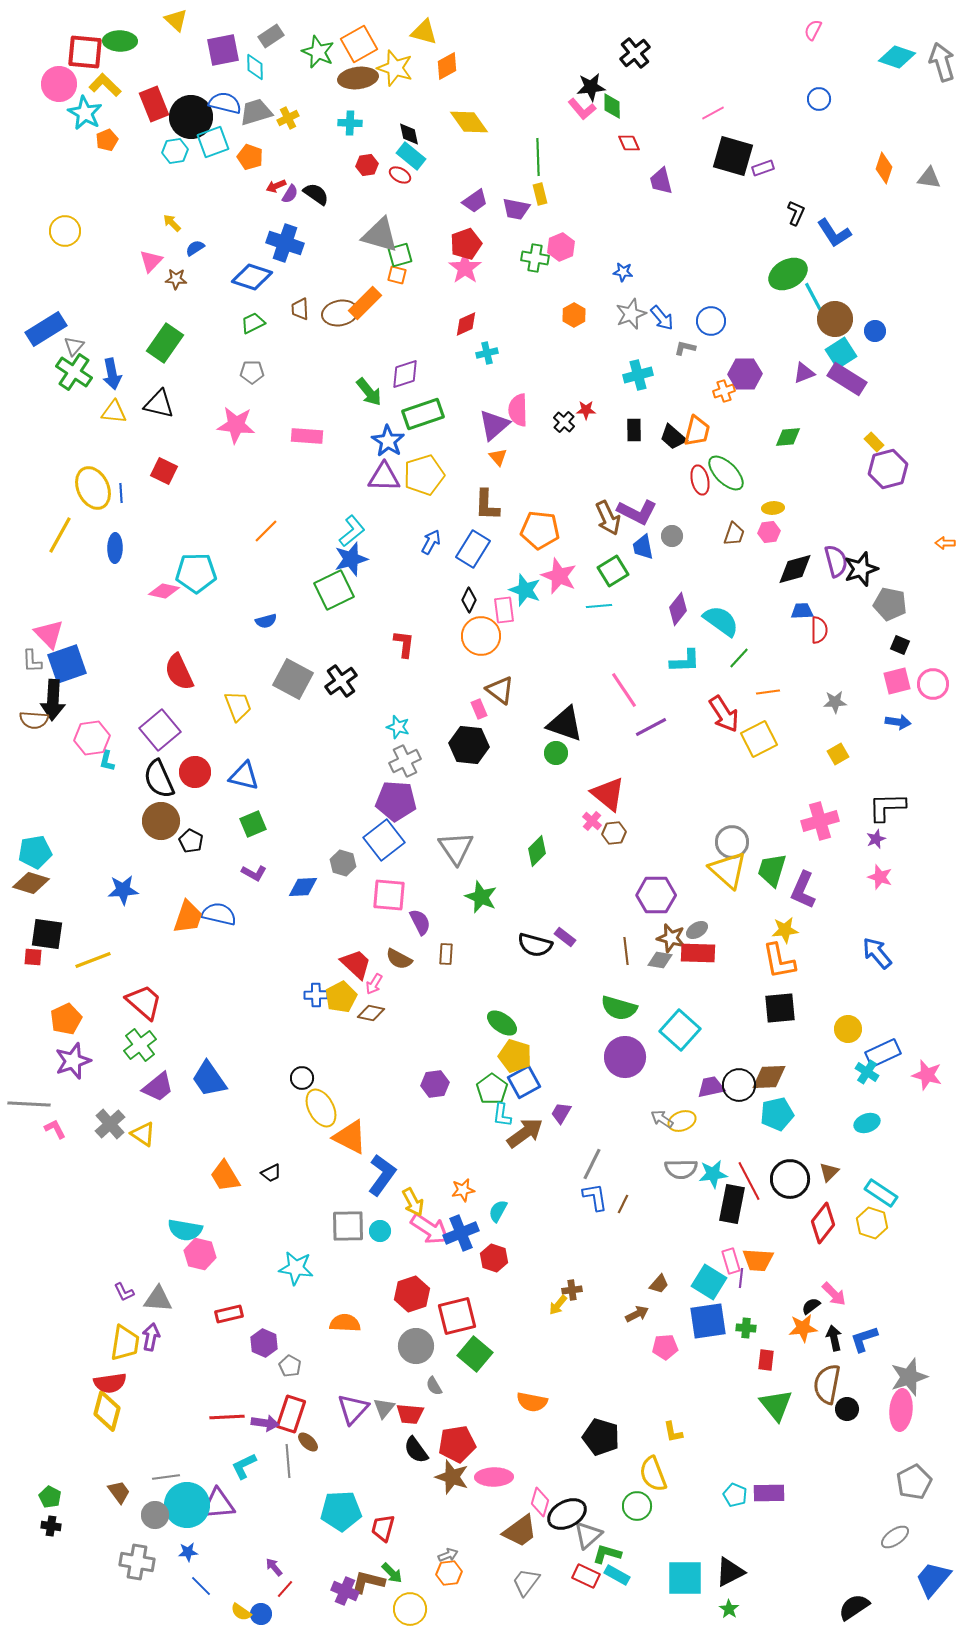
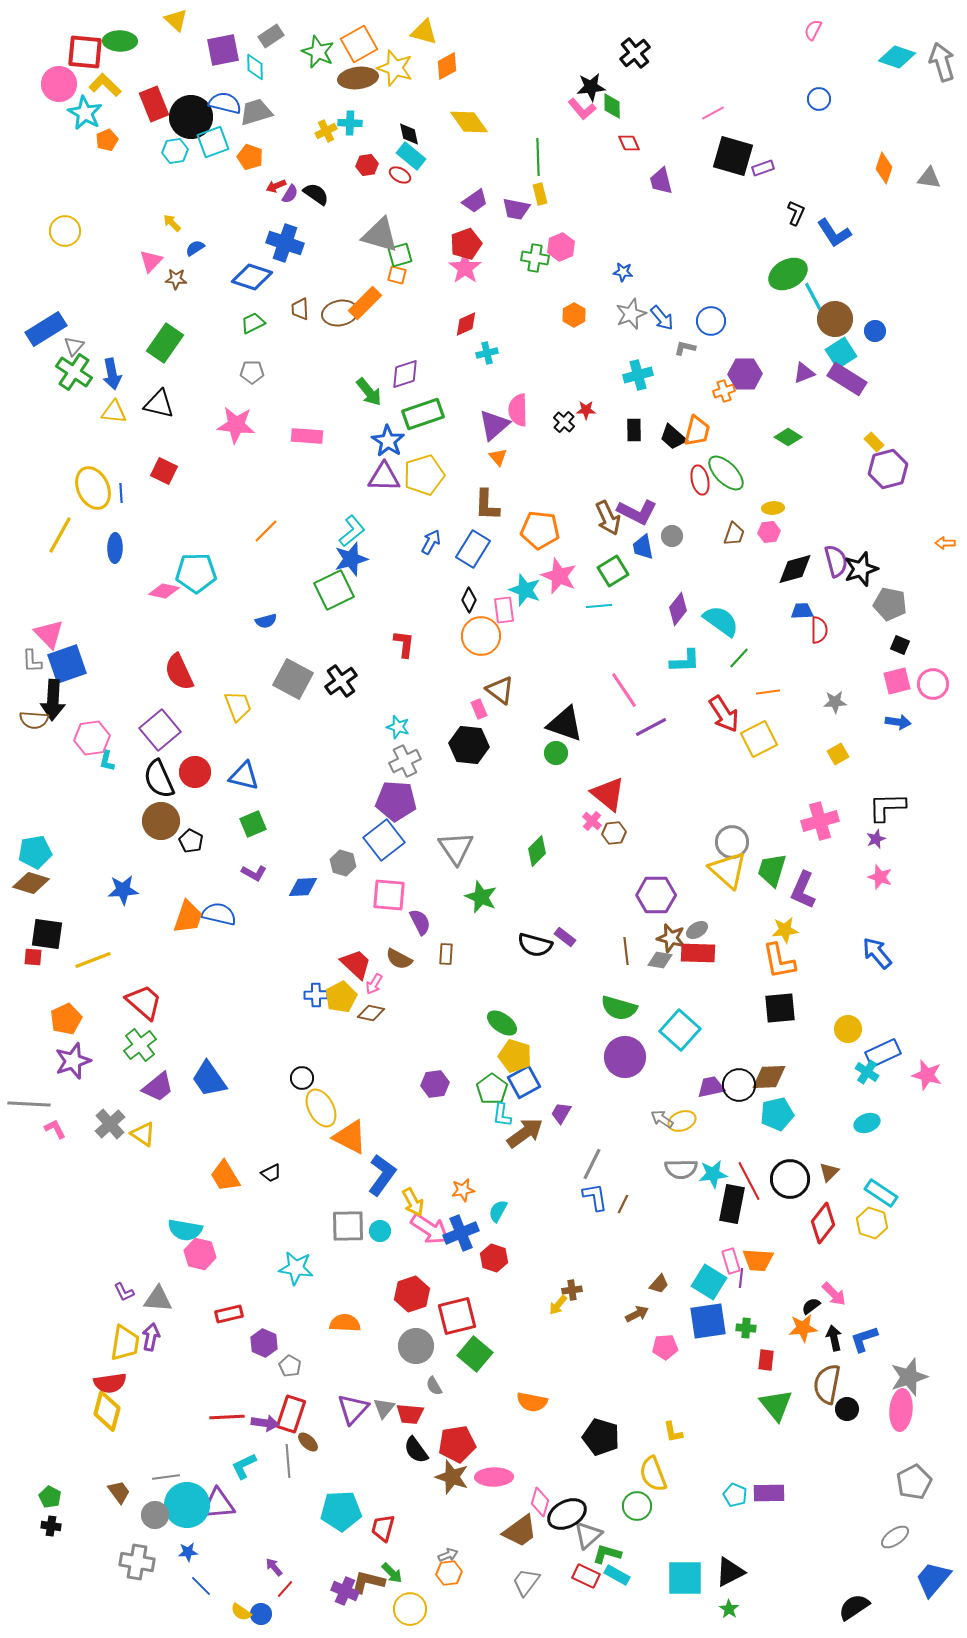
yellow cross at (288, 118): moved 38 px right, 13 px down
green diamond at (788, 437): rotated 36 degrees clockwise
